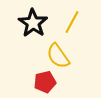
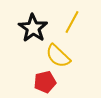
black star: moved 5 px down
yellow semicircle: rotated 12 degrees counterclockwise
